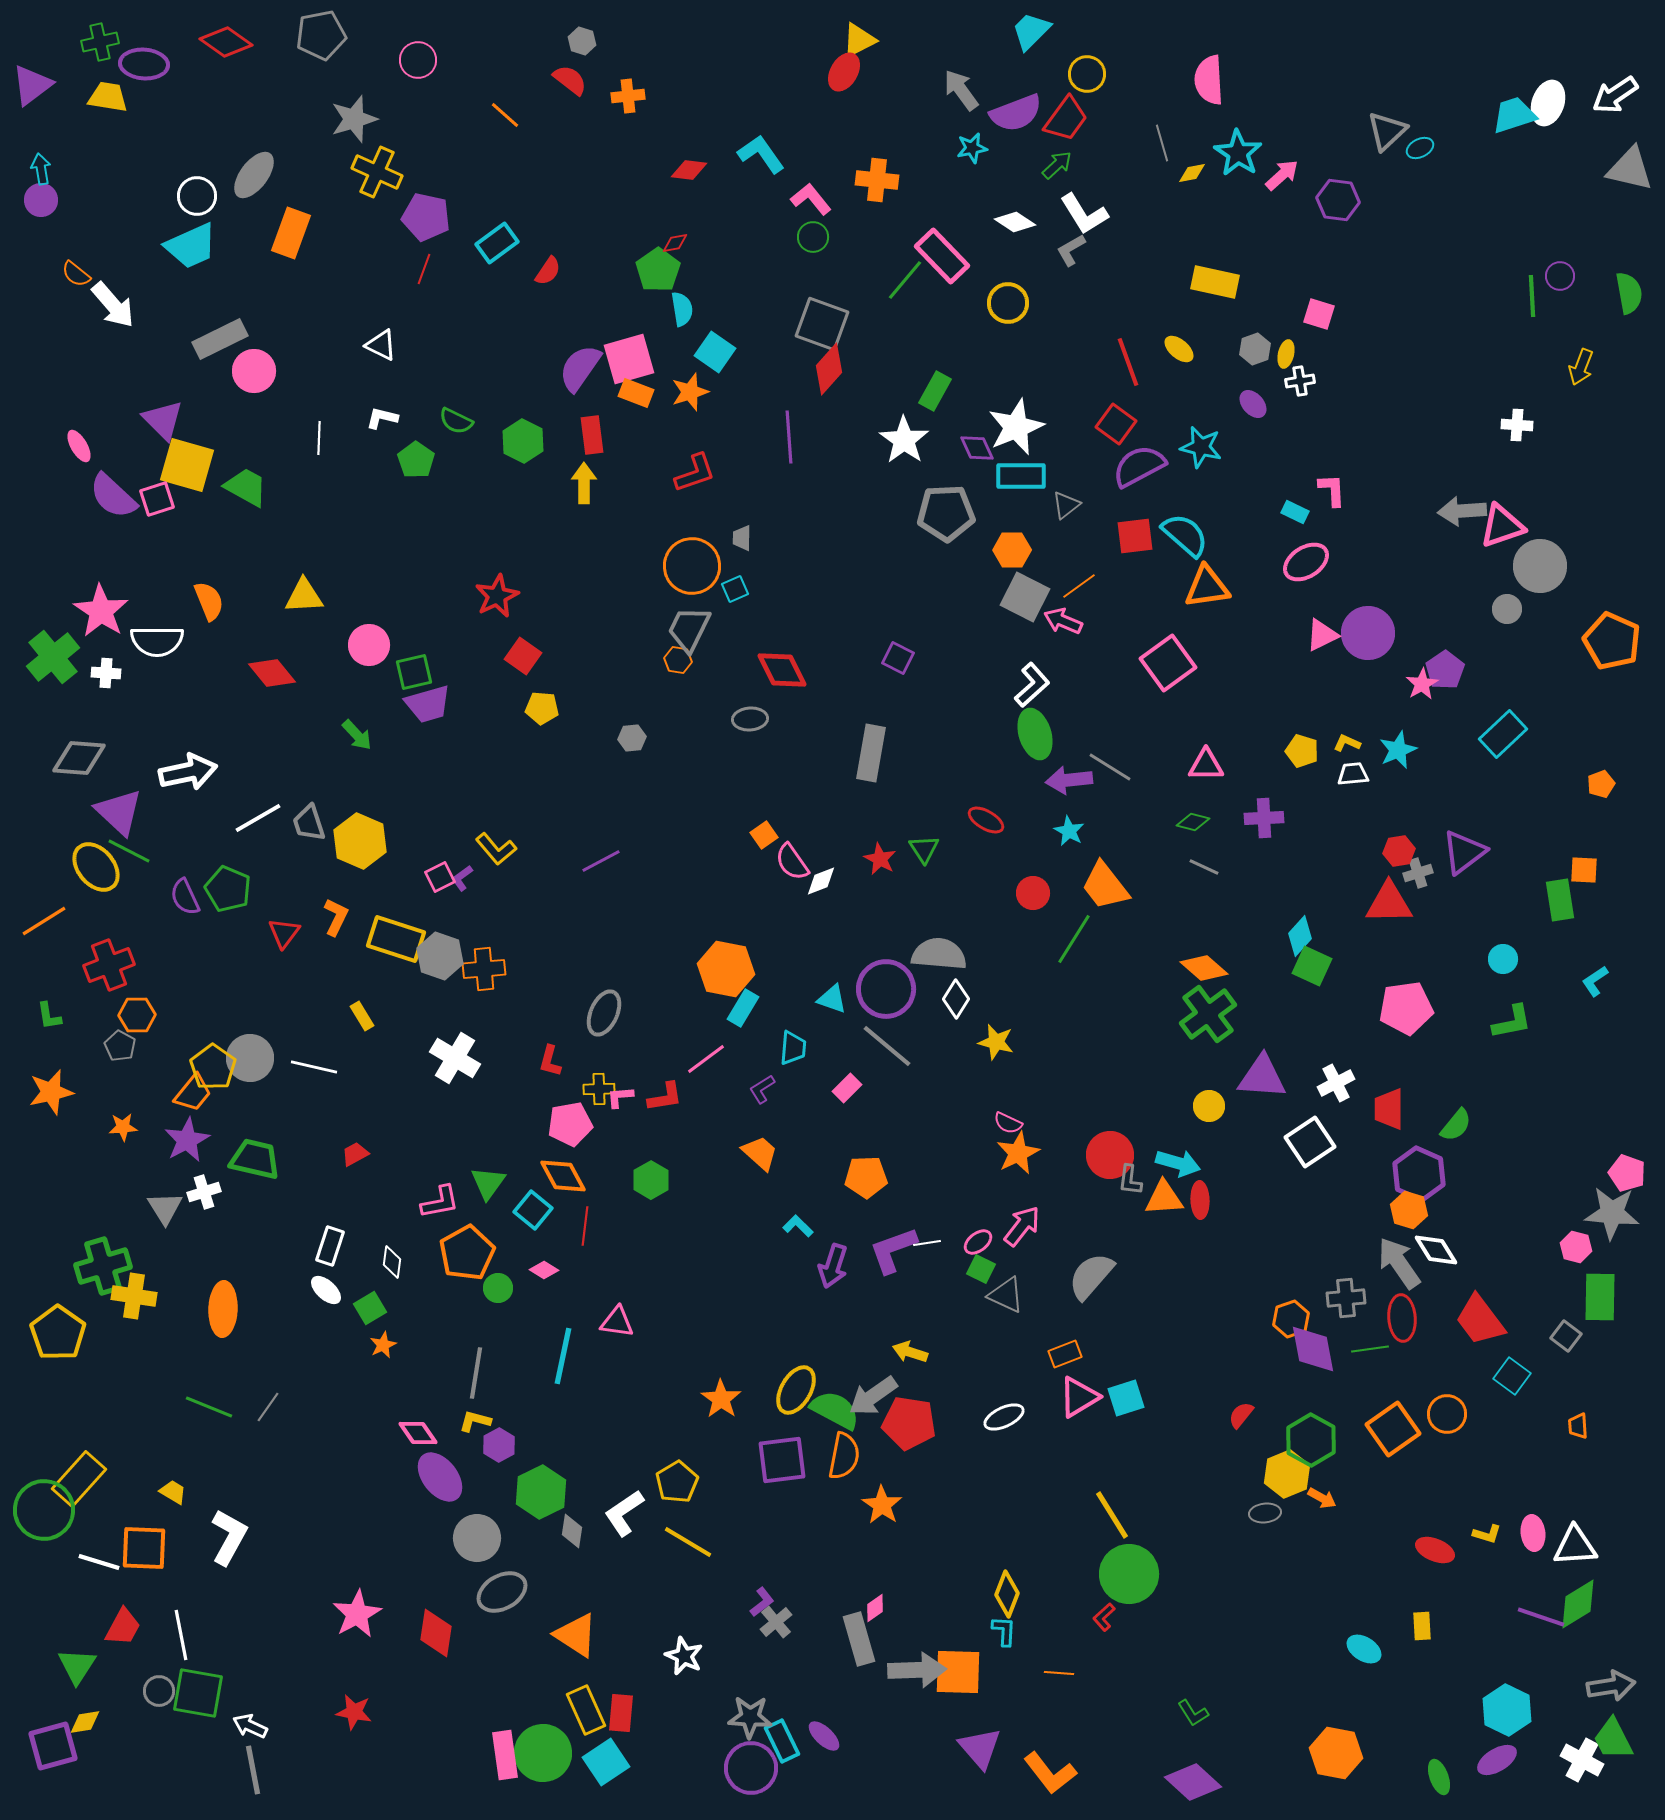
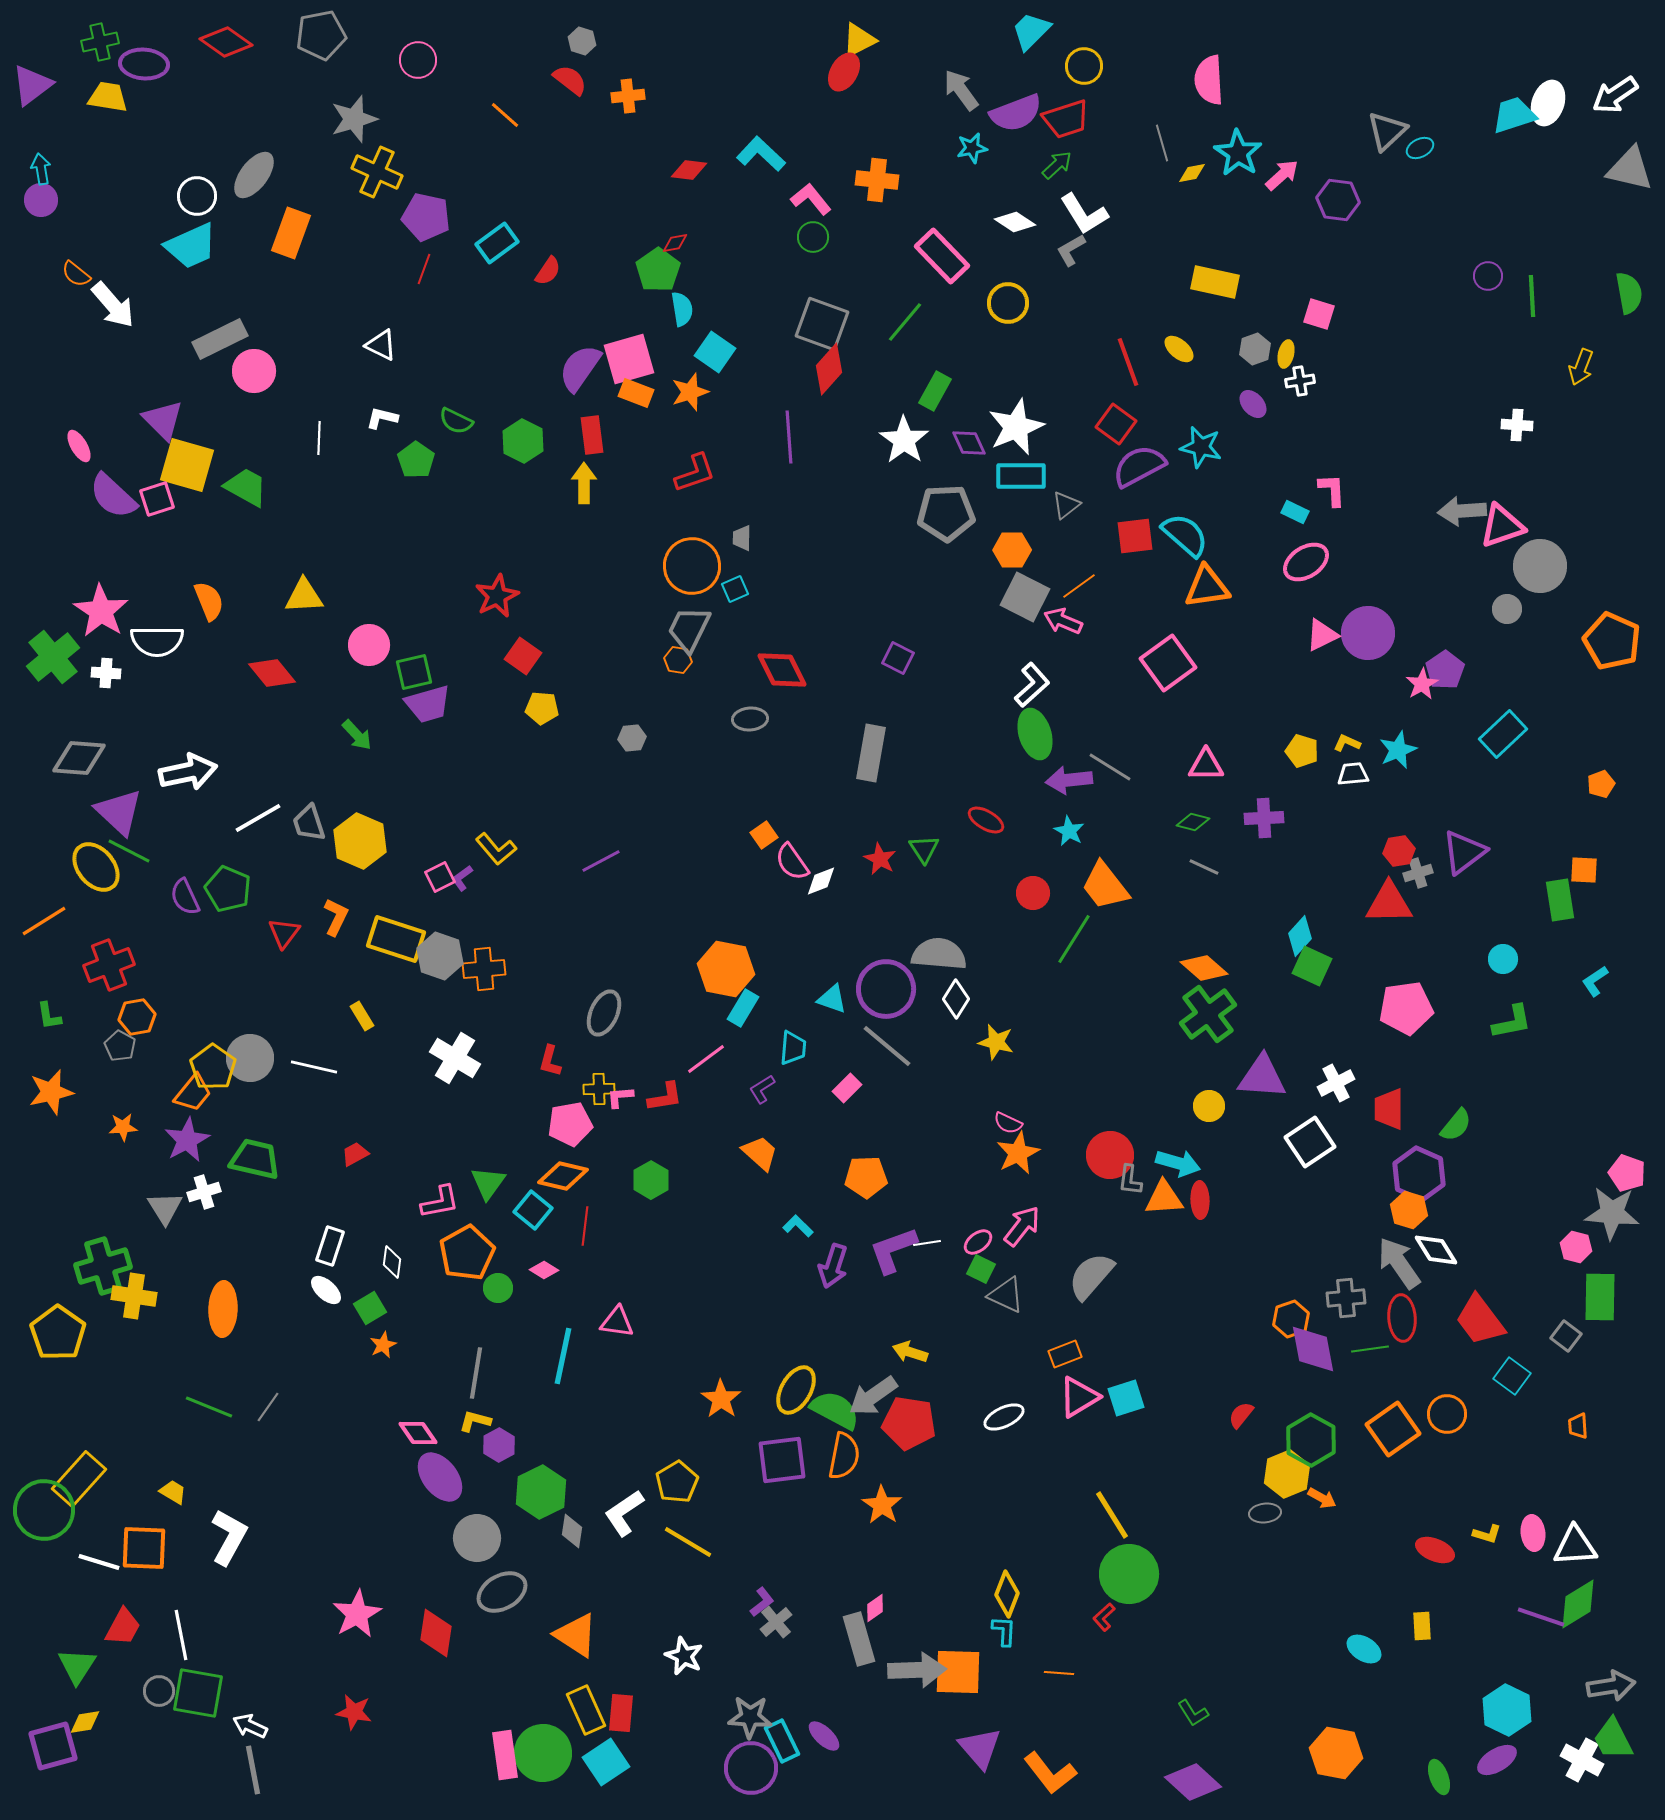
yellow circle at (1087, 74): moved 3 px left, 8 px up
red trapezoid at (1066, 119): rotated 36 degrees clockwise
cyan L-shape at (761, 154): rotated 12 degrees counterclockwise
purple circle at (1560, 276): moved 72 px left
green line at (905, 280): moved 42 px down
purple diamond at (977, 448): moved 8 px left, 5 px up
orange hexagon at (137, 1015): moved 2 px down; rotated 9 degrees counterclockwise
orange diamond at (563, 1176): rotated 48 degrees counterclockwise
